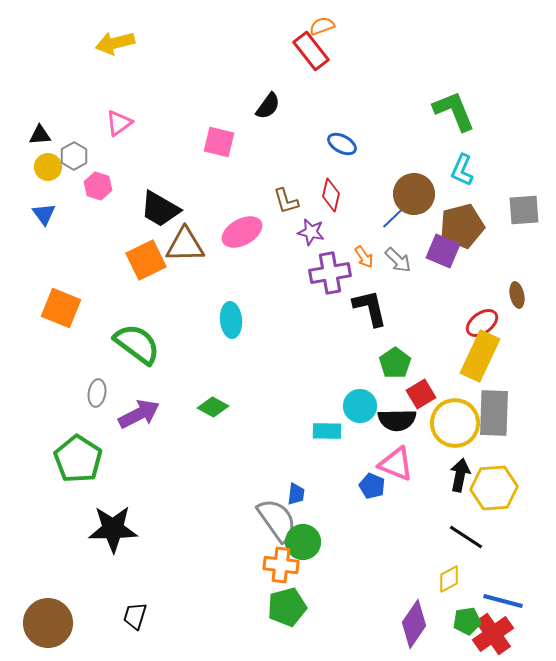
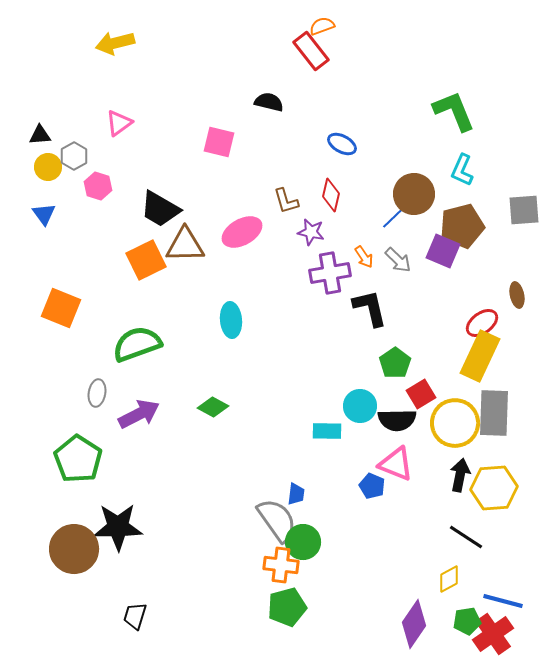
black semicircle at (268, 106): moved 1 px right, 4 px up; rotated 112 degrees counterclockwise
green semicircle at (137, 344): rotated 57 degrees counterclockwise
black star at (113, 529): moved 5 px right, 2 px up
brown circle at (48, 623): moved 26 px right, 74 px up
